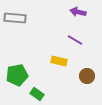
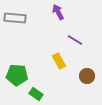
purple arrow: moved 20 px left; rotated 49 degrees clockwise
yellow rectangle: rotated 49 degrees clockwise
green pentagon: rotated 15 degrees clockwise
green rectangle: moved 1 px left
